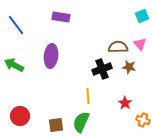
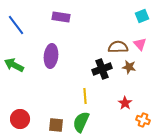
yellow line: moved 3 px left
red circle: moved 3 px down
brown square: rotated 14 degrees clockwise
